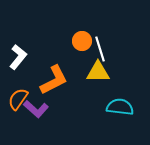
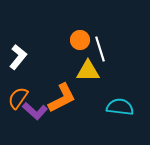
orange circle: moved 2 px left, 1 px up
yellow triangle: moved 10 px left, 1 px up
orange L-shape: moved 8 px right, 18 px down
orange semicircle: moved 1 px up
purple L-shape: moved 1 px left, 2 px down
